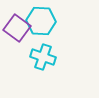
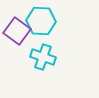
purple square: moved 3 px down
